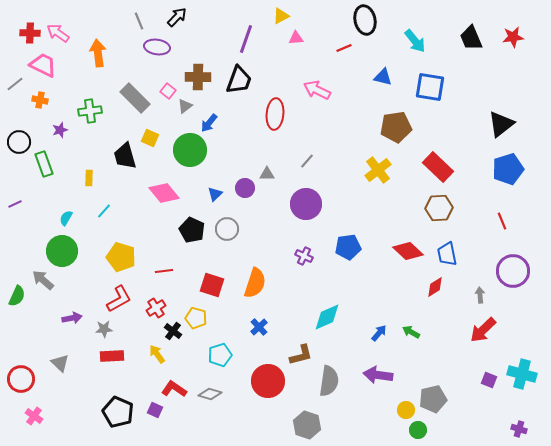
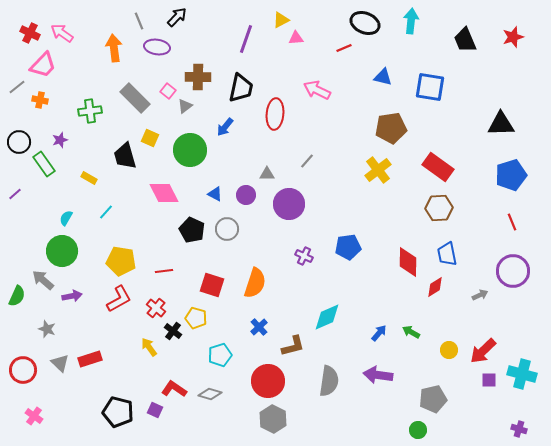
yellow triangle at (281, 16): moved 4 px down
black ellipse at (365, 20): moved 3 px down; rotated 56 degrees counterclockwise
red cross at (30, 33): rotated 24 degrees clockwise
pink arrow at (58, 33): moved 4 px right
red star at (513, 37): rotated 10 degrees counterclockwise
black trapezoid at (471, 38): moved 6 px left, 2 px down
cyan arrow at (415, 41): moved 4 px left, 20 px up; rotated 135 degrees counterclockwise
orange arrow at (98, 53): moved 16 px right, 5 px up
pink trapezoid at (43, 65): rotated 108 degrees clockwise
black trapezoid at (239, 80): moved 2 px right, 8 px down; rotated 8 degrees counterclockwise
gray line at (15, 84): moved 2 px right, 3 px down
blue arrow at (209, 123): moved 16 px right, 4 px down
black triangle at (501, 124): rotated 36 degrees clockwise
brown pentagon at (396, 127): moved 5 px left, 1 px down
purple star at (60, 130): moved 10 px down
green rectangle at (44, 164): rotated 15 degrees counterclockwise
red rectangle at (438, 167): rotated 8 degrees counterclockwise
blue pentagon at (508, 169): moved 3 px right, 6 px down
yellow rectangle at (89, 178): rotated 63 degrees counterclockwise
purple circle at (245, 188): moved 1 px right, 7 px down
pink diamond at (164, 193): rotated 12 degrees clockwise
blue triangle at (215, 194): rotated 49 degrees counterclockwise
purple line at (15, 204): moved 10 px up; rotated 16 degrees counterclockwise
purple circle at (306, 204): moved 17 px left
cyan line at (104, 211): moved 2 px right, 1 px down
red line at (502, 221): moved 10 px right, 1 px down
red diamond at (408, 251): moved 11 px down; rotated 48 degrees clockwise
yellow pentagon at (121, 257): moved 4 px down; rotated 8 degrees counterclockwise
gray arrow at (480, 295): rotated 70 degrees clockwise
red cross at (156, 308): rotated 18 degrees counterclockwise
purple arrow at (72, 318): moved 22 px up
gray star at (104, 329): moved 57 px left; rotated 24 degrees clockwise
red arrow at (483, 330): moved 21 px down
yellow arrow at (157, 354): moved 8 px left, 7 px up
brown L-shape at (301, 355): moved 8 px left, 9 px up
red rectangle at (112, 356): moved 22 px left, 3 px down; rotated 15 degrees counterclockwise
red circle at (21, 379): moved 2 px right, 9 px up
purple square at (489, 380): rotated 21 degrees counterclockwise
yellow circle at (406, 410): moved 43 px right, 60 px up
black pentagon at (118, 412): rotated 8 degrees counterclockwise
gray hexagon at (307, 425): moved 34 px left, 6 px up; rotated 8 degrees clockwise
